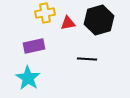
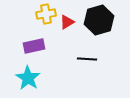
yellow cross: moved 1 px right, 1 px down
red triangle: moved 1 px left, 1 px up; rotated 21 degrees counterclockwise
